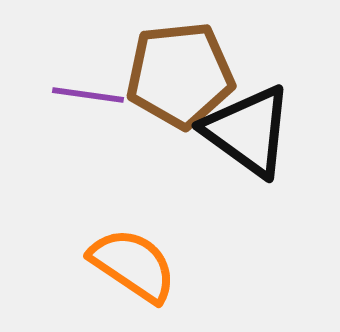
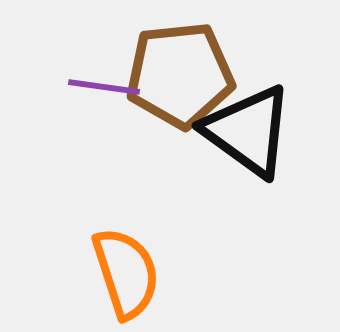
purple line: moved 16 px right, 8 px up
orange semicircle: moved 7 px left, 8 px down; rotated 38 degrees clockwise
